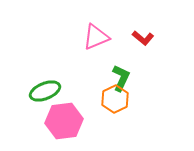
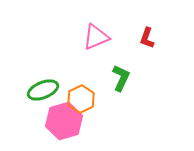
red L-shape: moved 4 px right; rotated 70 degrees clockwise
green ellipse: moved 2 px left, 1 px up
orange hexagon: moved 34 px left
pink hexagon: rotated 9 degrees counterclockwise
